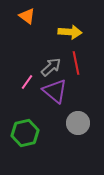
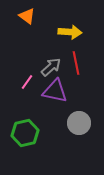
purple triangle: rotated 28 degrees counterclockwise
gray circle: moved 1 px right
